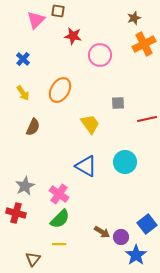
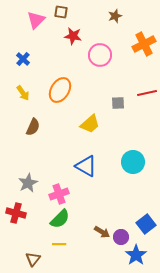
brown square: moved 3 px right, 1 px down
brown star: moved 19 px left, 2 px up
red line: moved 26 px up
yellow trapezoid: rotated 85 degrees clockwise
cyan circle: moved 8 px right
gray star: moved 3 px right, 3 px up
pink cross: rotated 36 degrees clockwise
blue square: moved 1 px left
